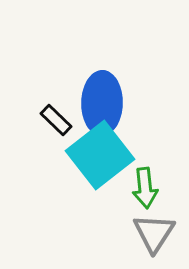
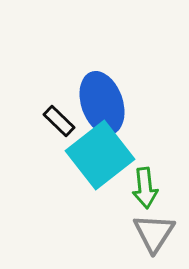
blue ellipse: rotated 20 degrees counterclockwise
black rectangle: moved 3 px right, 1 px down
